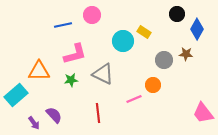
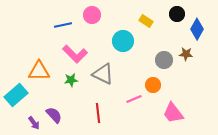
yellow rectangle: moved 2 px right, 11 px up
pink L-shape: rotated 60 degrees clockwise
pink trapezoid: moved 30 px left
